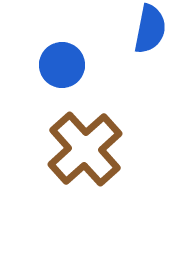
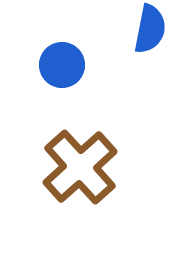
brown cross: moved 5 px left, 18 px down
